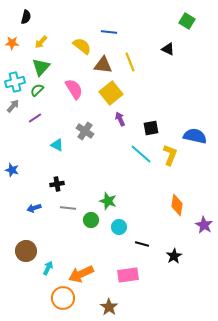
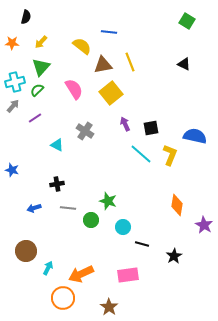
black triangle: moved 16 px right, 15 px down
brown triangle: rotated 18 degrees counterclockwise
purple arrow: moved 5 px right, 5 px down
cyan circle: moved 4 px right
